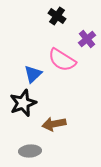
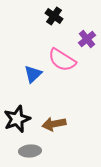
black cross: moved 3 px left
black star: moved 6 px left, 16 px down
